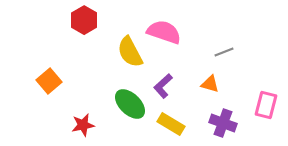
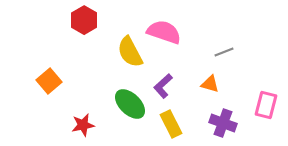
yellow rectangle: rotated 32 degrees clockwise
